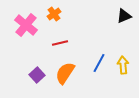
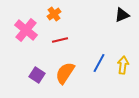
black triangle: moved 2 px left, 1 px up
pink cross: moved 5 px down
red line: moved 3 px up
yellow arrow: rotated 12 degrees clockwise
purple square: rotated 14 degrees counterclockwise
